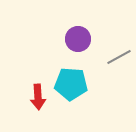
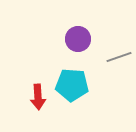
gray line: rotated 10 degrees clockwise
cyan pentagon: moved 1 px right, 1 px down
